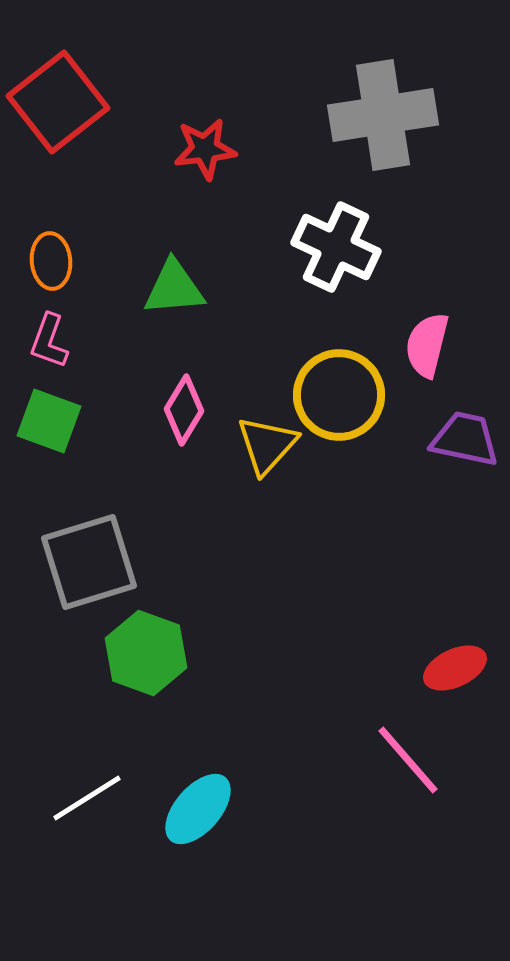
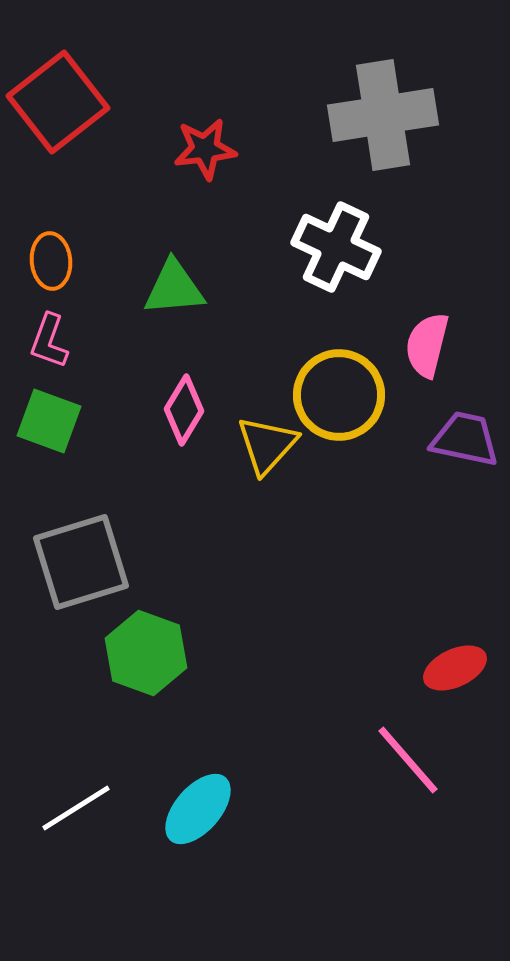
gray square: moved 8 px left
white line: moved 11 px left, 10 px down
